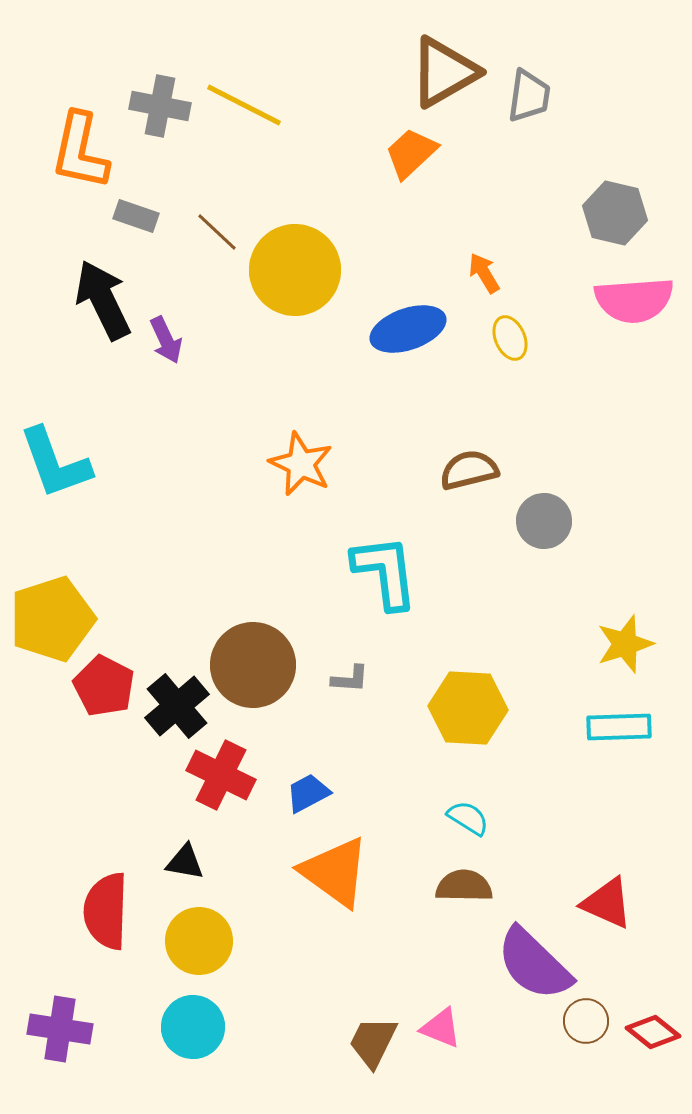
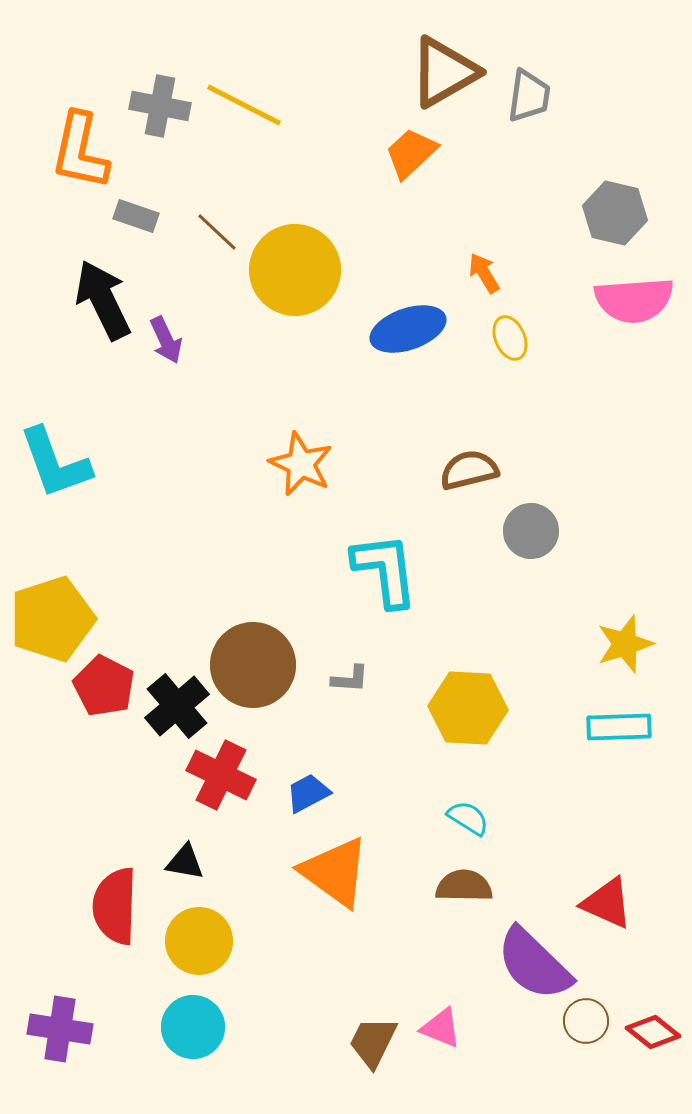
gray circle at (544, 521): moved 13 px left, 10 px down
cyan L-shape at (385, 572): moved 2 px up
red semicircle at (106, 911): moved 9 px right, 5 px up
